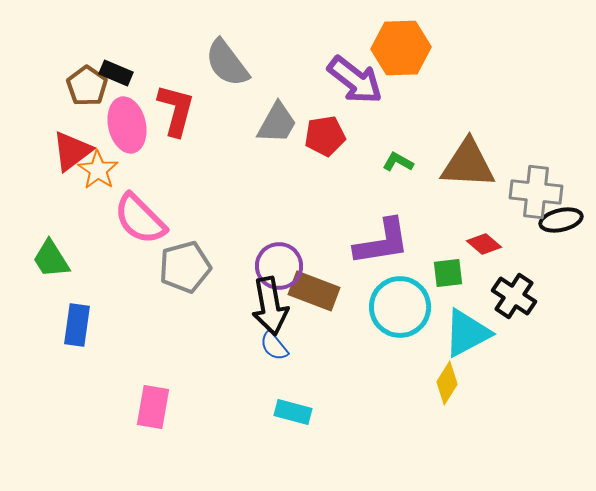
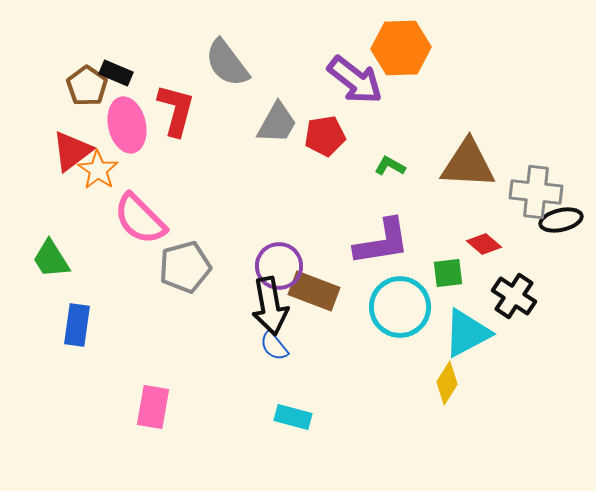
green L-shape: moved 8 px left, 4 px down
cyan rectangle: moved 5 px down
